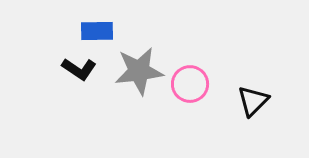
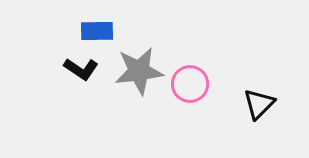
black L-shape: moved 2 px right
black triangle: moved 6 px right, 3 px down
